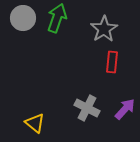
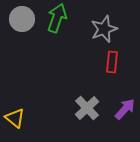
gray circle: moved 1 px left, 1 px down
gray star: rotated 12 degrees clockwise
gray cross: rotated 20 degrees clockwise
yellow triangle: moved 20 px left, 5 px up
